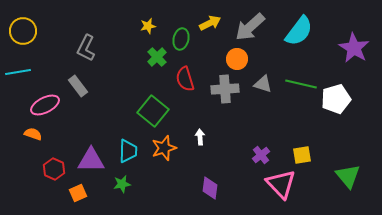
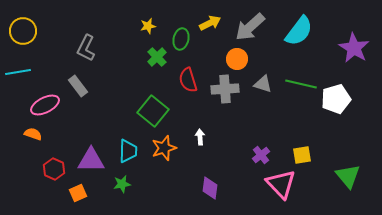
red semicircle: moved 3 px right, 1 px down
